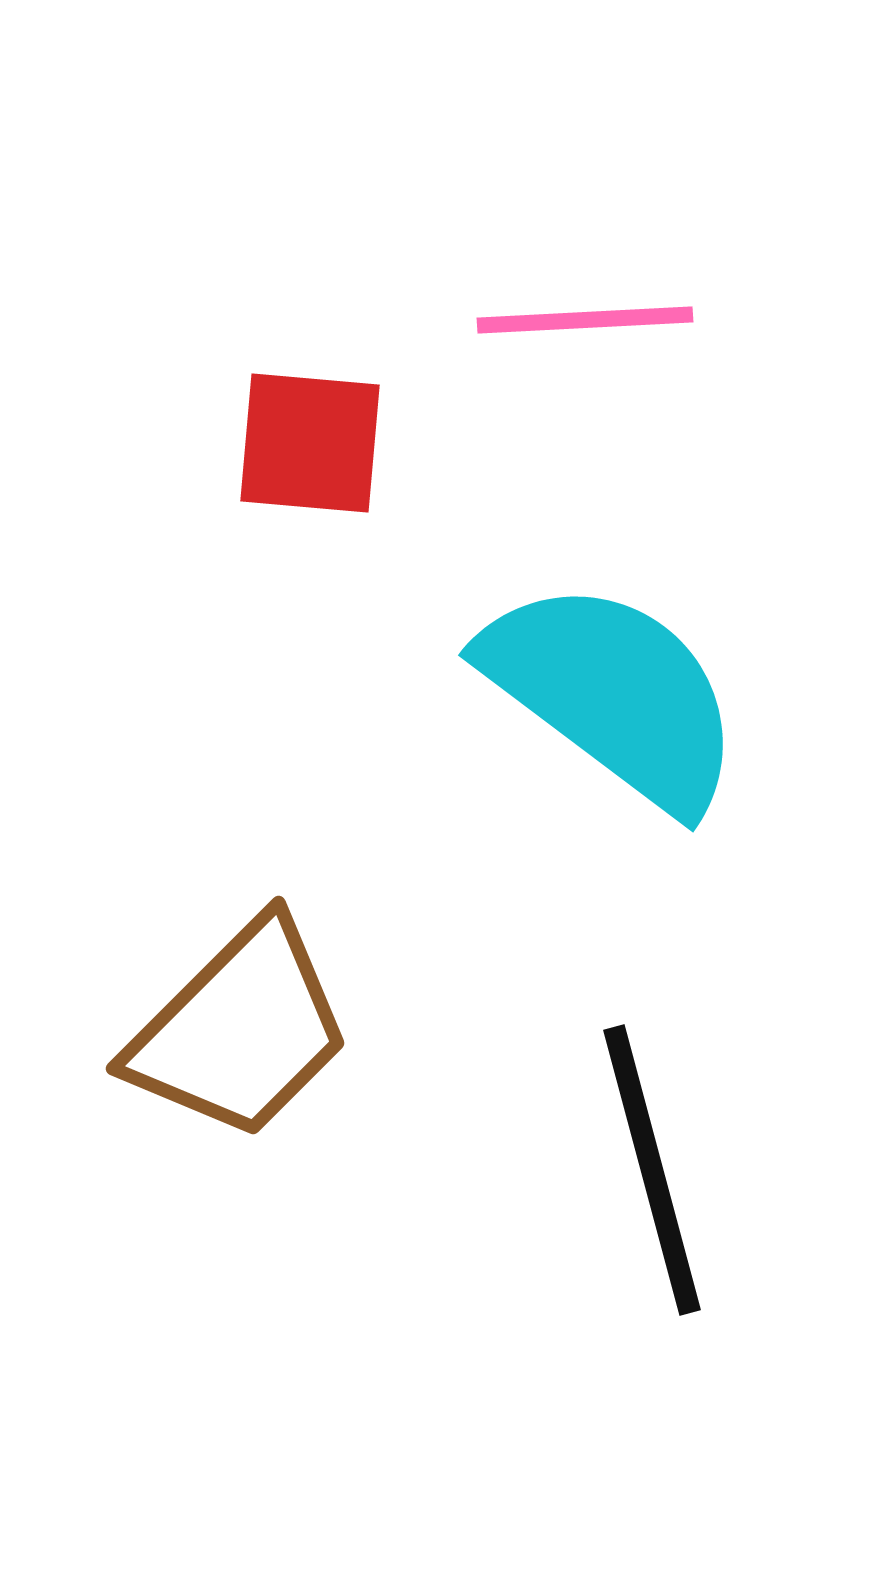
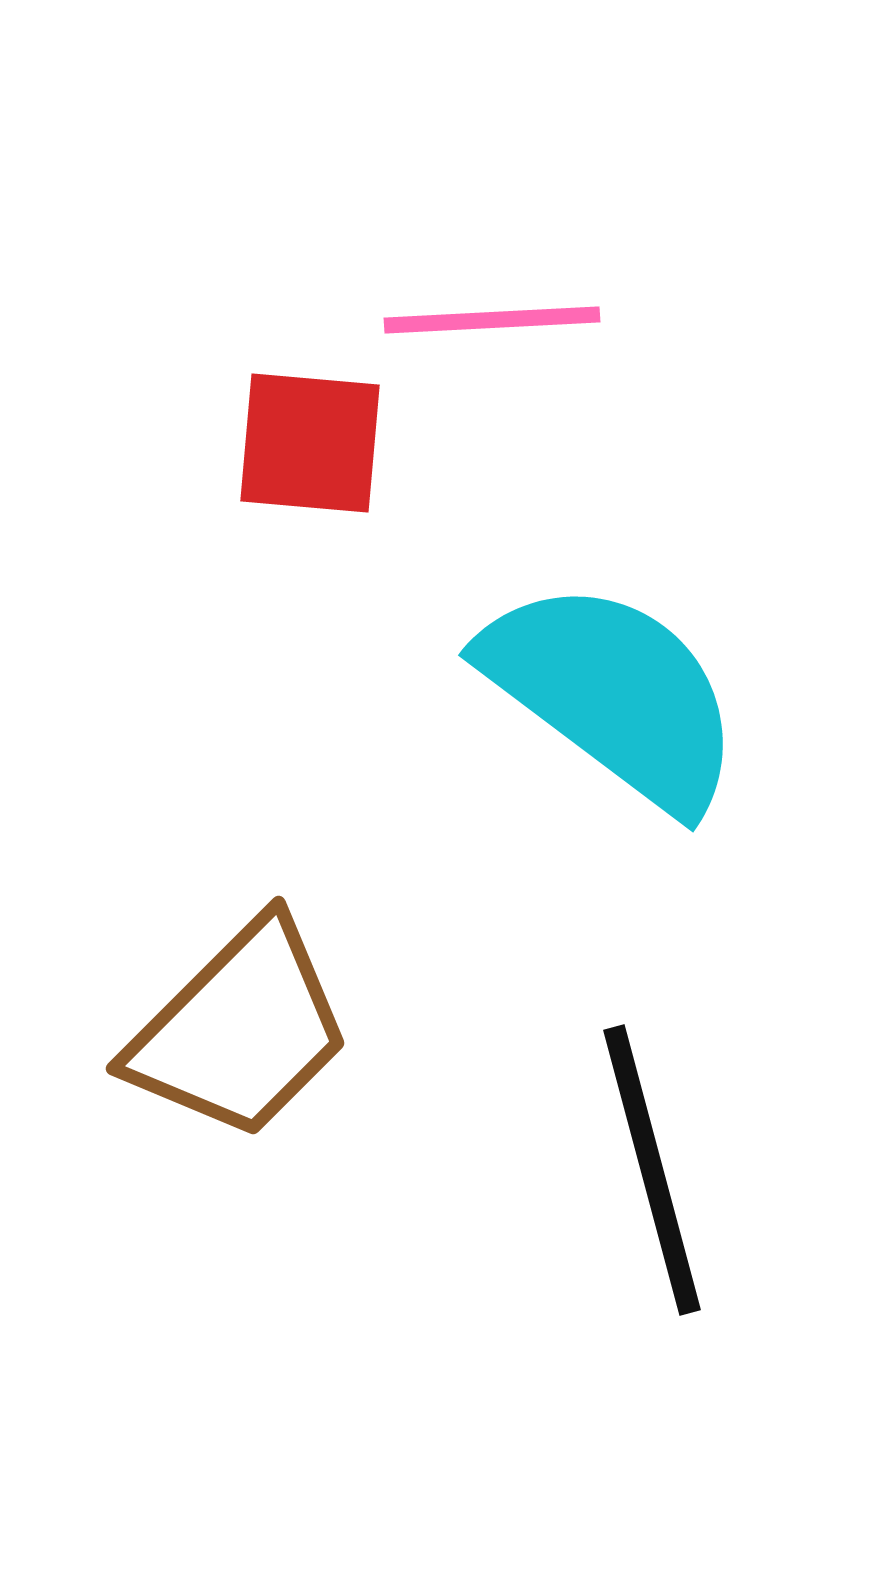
pink line: moved 93 px left
